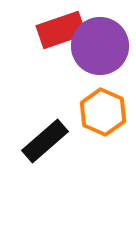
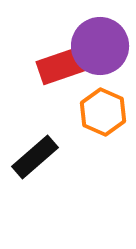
red rectangle: moved 36 px down
black rectangle: moved 10 px left, 16 px down
